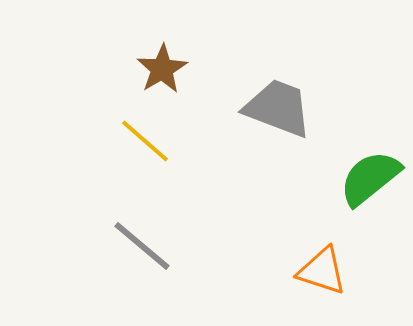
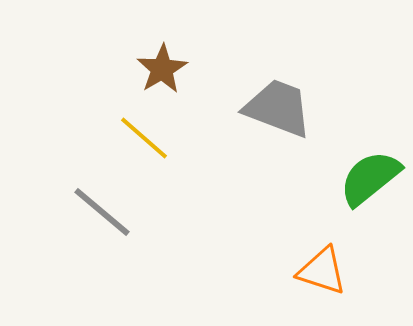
yellow line: moved 1 px left, 3 px up
gray line: moved 40 px left, 34 px up
